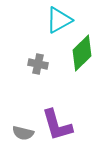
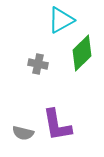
cyan triangle: moved 2 px right
purple L-shape: rotated 6 degrees clockwise
